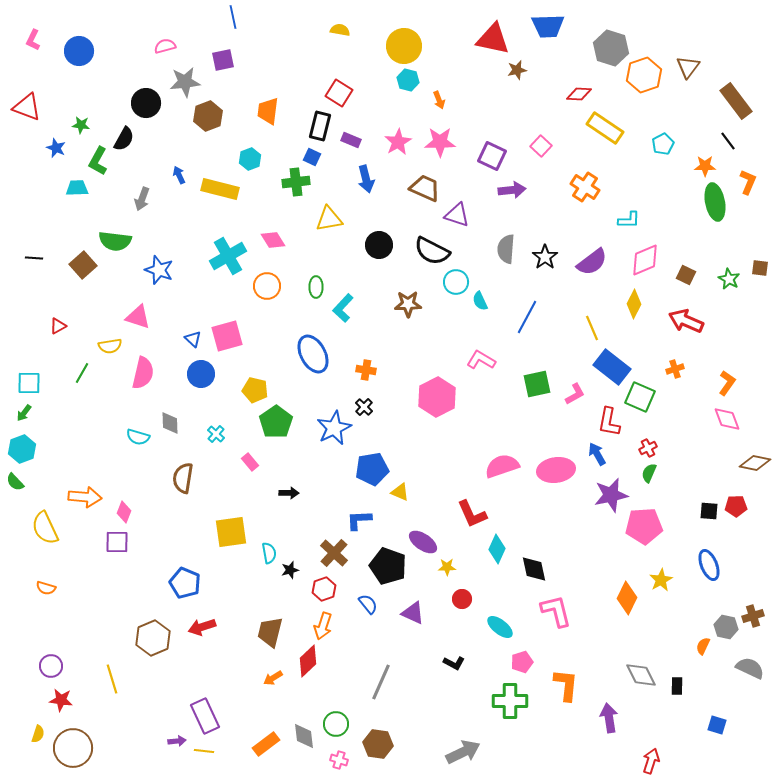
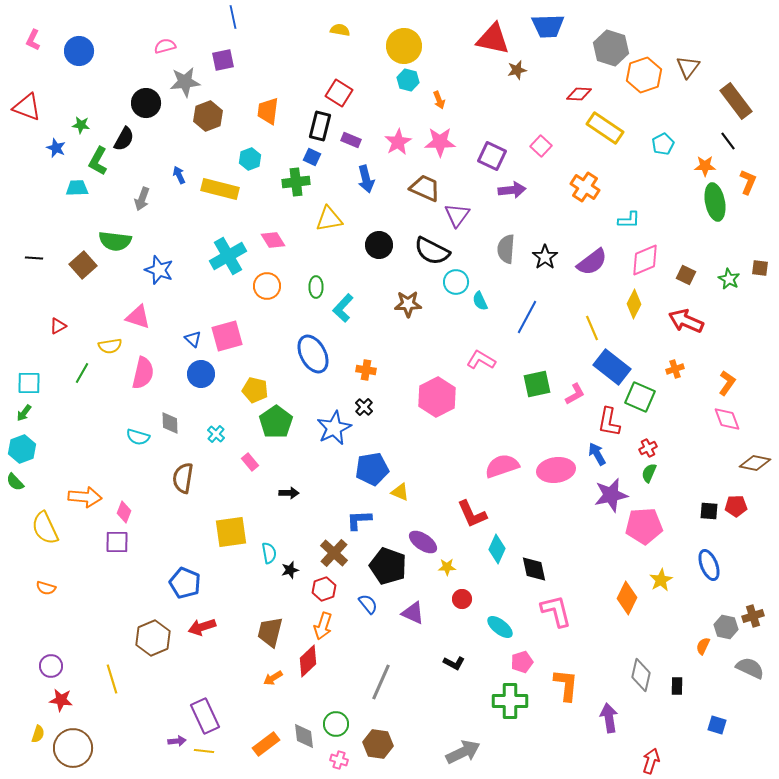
purple triangle at (457, 215): rotated 48 degrees clockwise
gray diamond at (641, 675): rotated 40 degrees clockwise
